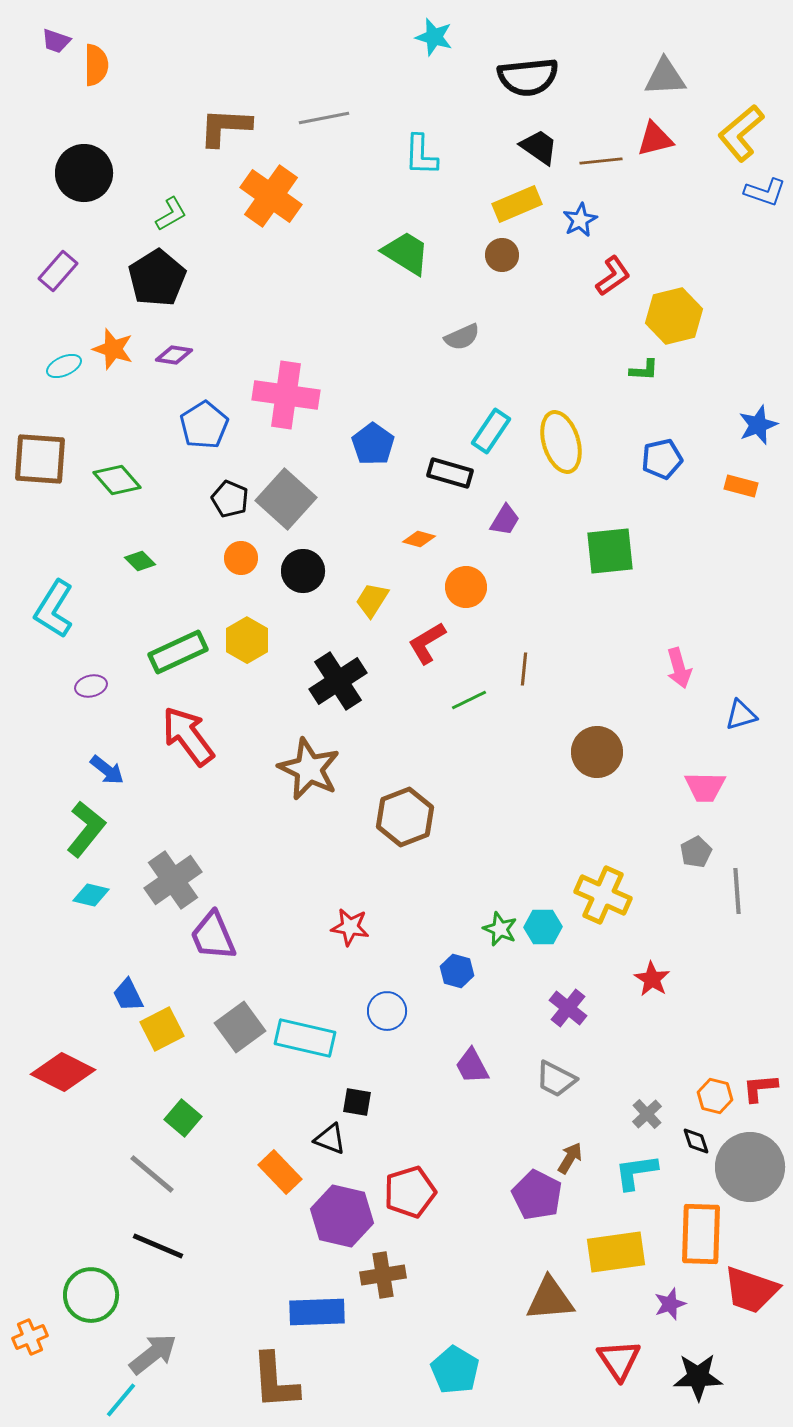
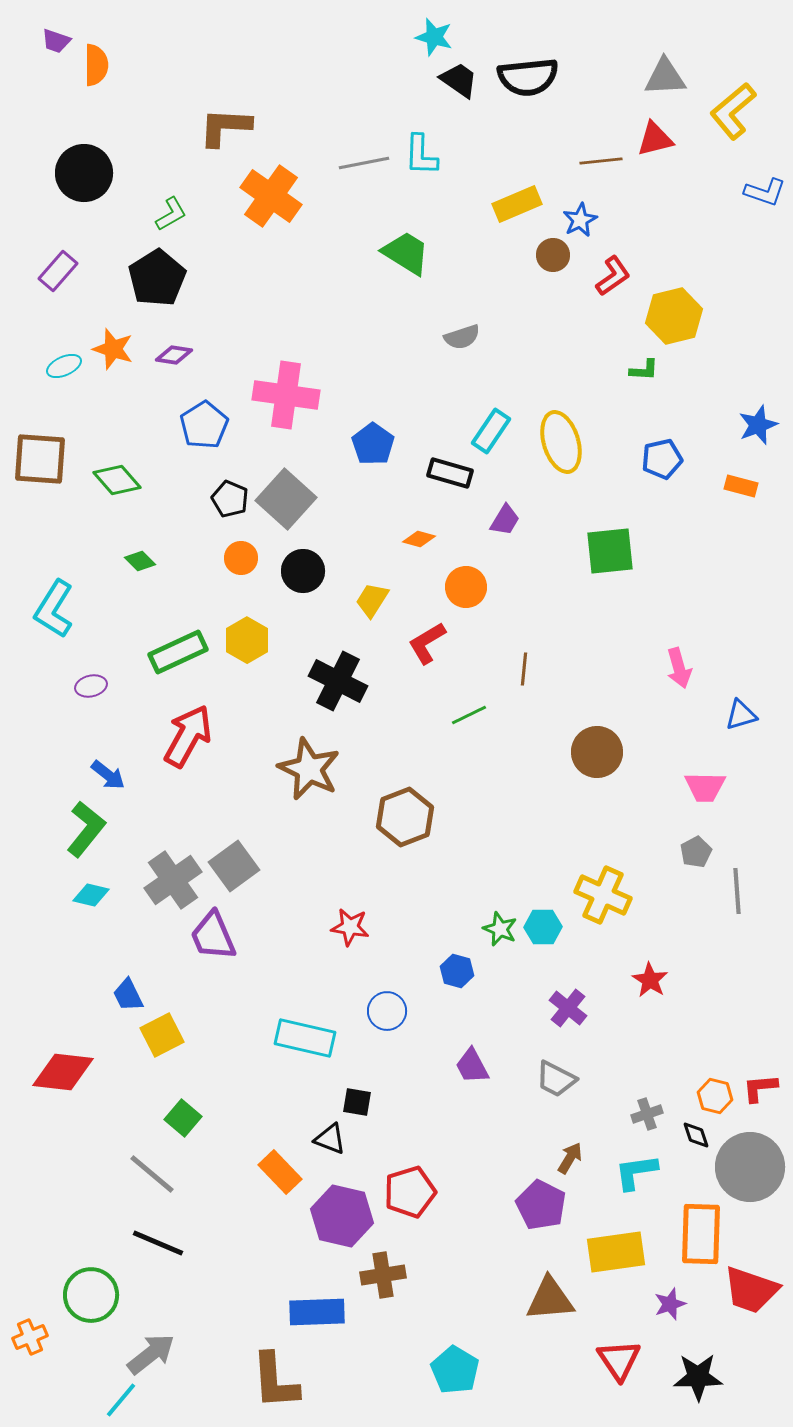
gray line at (324, 118): moved 40 px right, 45 px down
yellow L-shape at (741, 133): moved 8 px left, 22 px up
black trapezoid at (539, 147): moved 80 px left, 67 px up
brown circle at (502, 255): moved 51 px right
gray semicircle at (462, 337): rotated 6 degrees clockwise
black cross at (338, 681): rotated 30 degrees counterclockwise
green line at (469, 700): moved 15 px down
red arrow at (188, 736): rotated 66 degrees clockwise
blue arrow at (107, 770): moved 1 px right, 5 px down
red star at (652, 979): moved 2 px left, 1 px down
gray square at (240, 1027): moved 6 px left, 161 px up
yellow square at (162, 1029): moved 6 px down
red diamond at (63, 1072): rotated 20 degrees counterclockwise
gray cross at (647, 1114): rotated 24 degrees clockwise
black diamond at (696, 1141): moved 6 px up
purple pentagon at (537, 1195): moved 4 px right, 10 px down
black line at (158, 1246): moved 3 px up
gray arrow at (153, 1354): moved 2 px left
